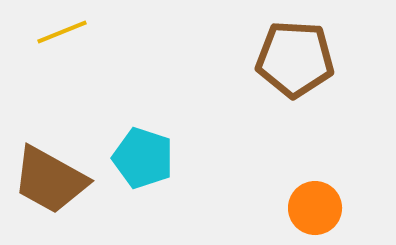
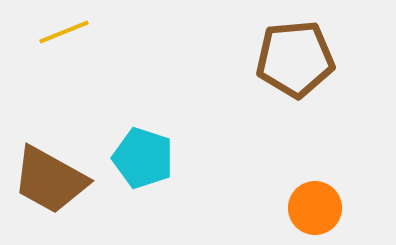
yellow line: moved 2 px right
brown pentagon: rotated 8 degrees counterclockwise
